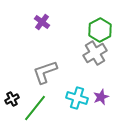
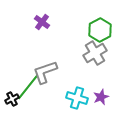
green line: moved 7 px left, 21 px up
